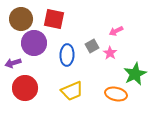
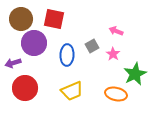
pink arrow: rotated 48 degrees clockwise
pink star: moved 3 px right, 1 px down
